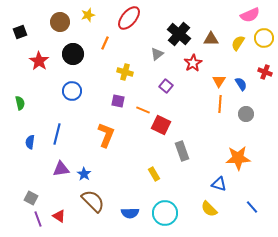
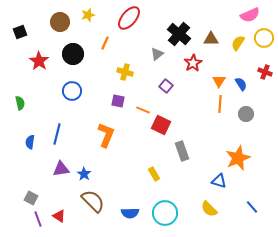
orange star at (238, 158): rotated 20 degrees counterclockwise
blue triangle at (219, 184): moved 3 px up
